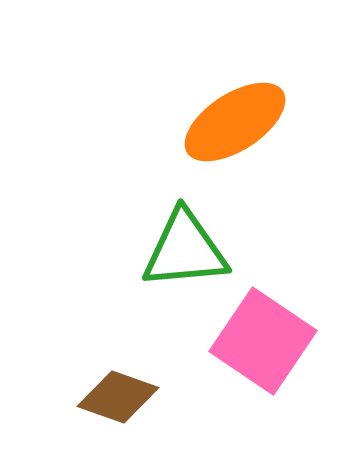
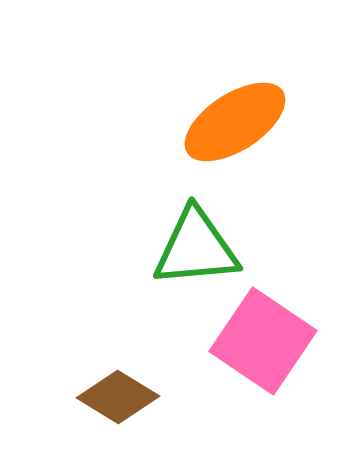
green triangle: moved 11 px right, 2 px up
brown diamond: rotated 12 degrees clockwise
